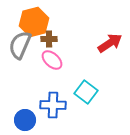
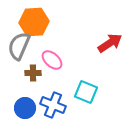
orange hexagon: rotated 12 degrees clockwise
brown cross: moved 16 px left, 34 px down
gray semicircle: moved 1 px left, 1 px down
cyan square: rotated 15 degrees counterclockwise
blue cross: rotated 20 degrees clockwise
blue circle: moved 12 px up
